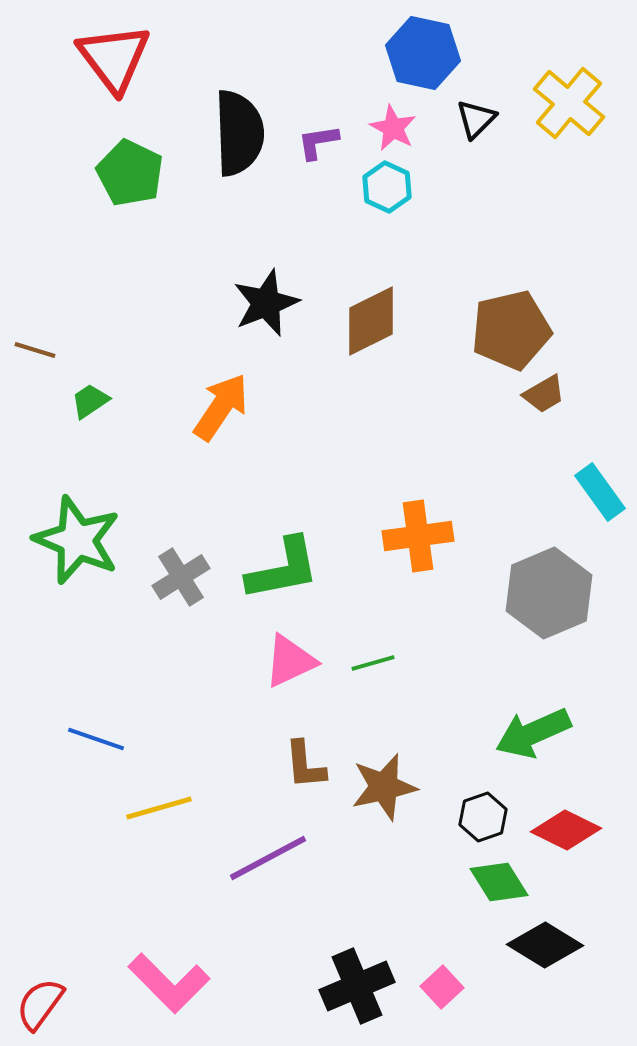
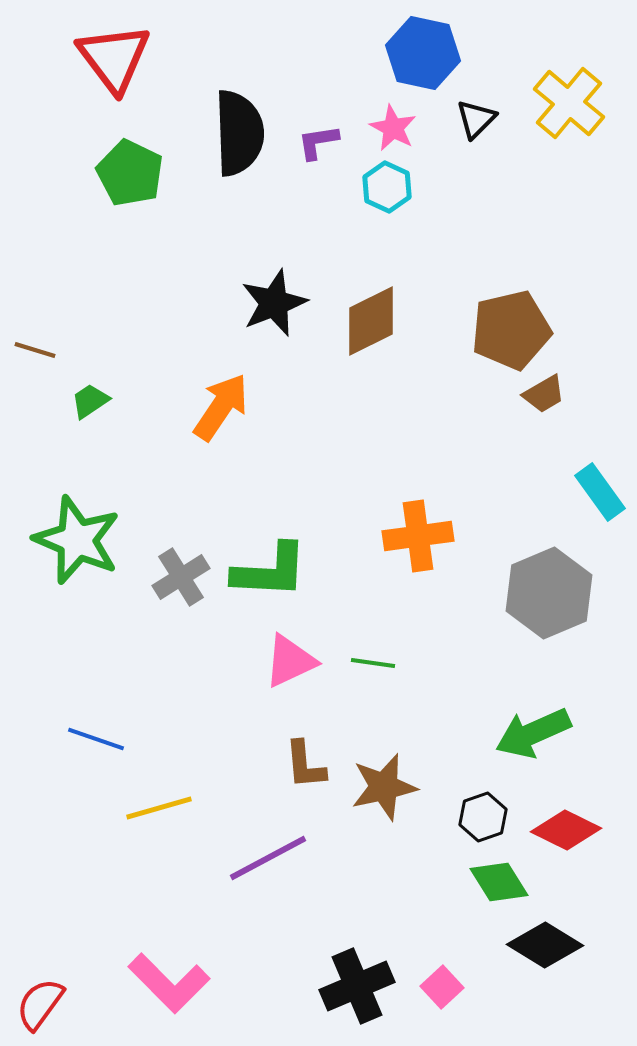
black star: moved 8 px right
green L-shape: moved 13 px left, 2 px down; rotated 14 degrees clockwise
green line: rotated 24 degrees clockwise
